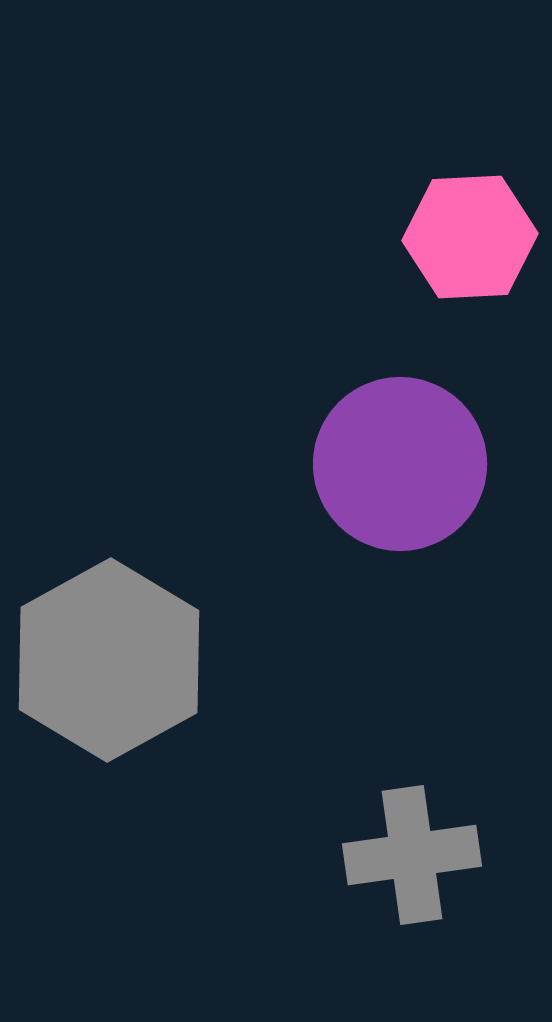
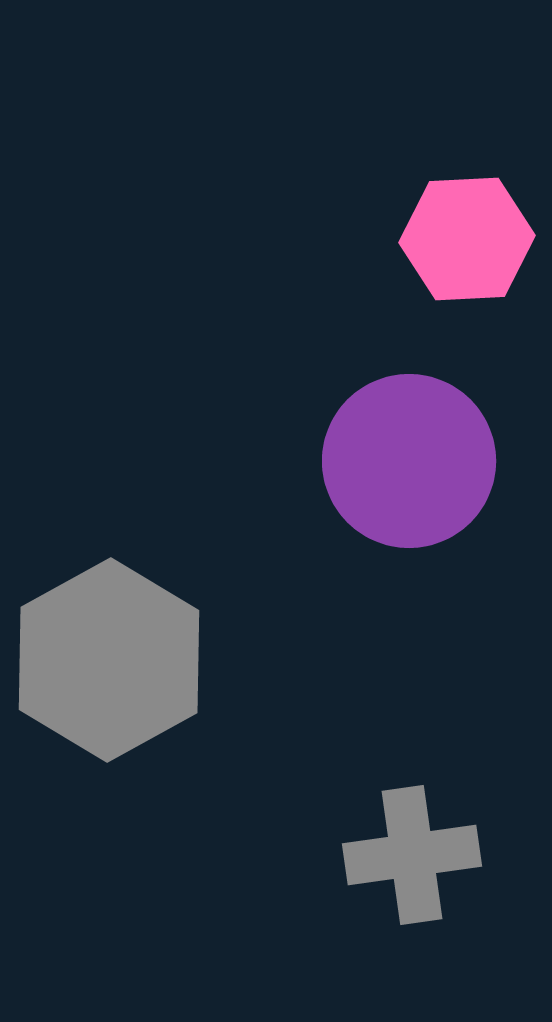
pink hexagon: moved 3 px left, 2 px down
purple circle: moved 9 px right, 3 px up
